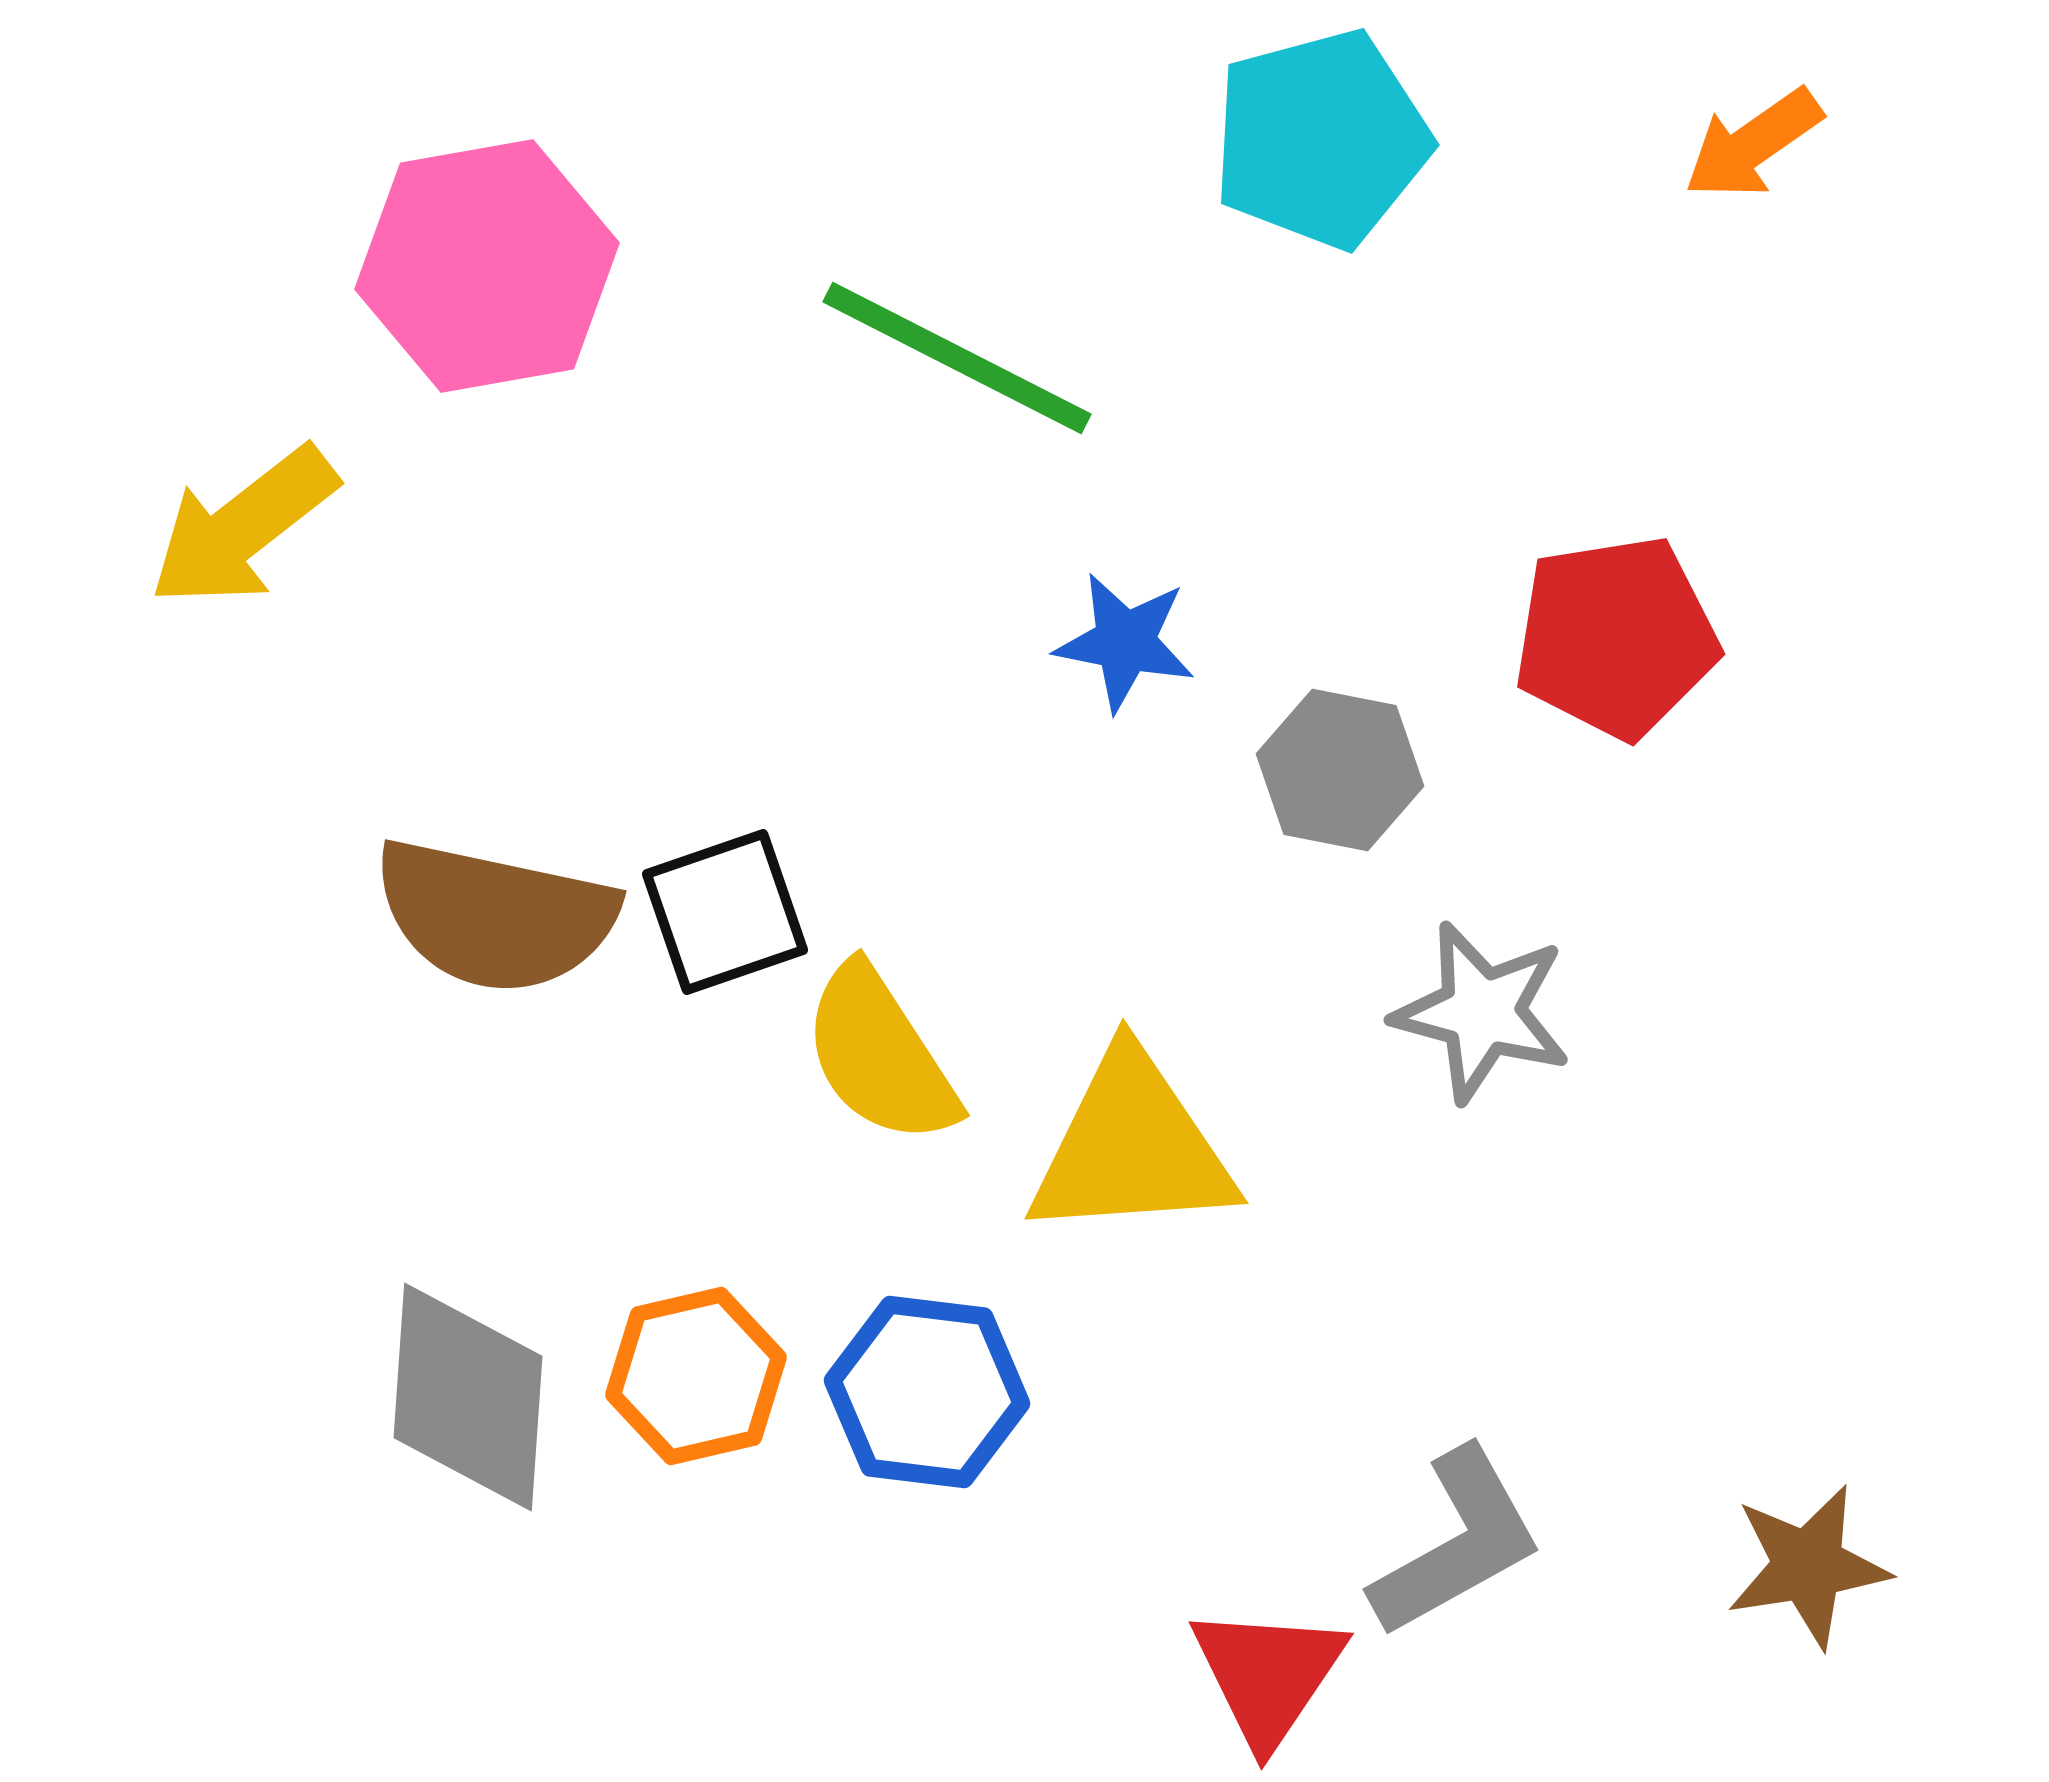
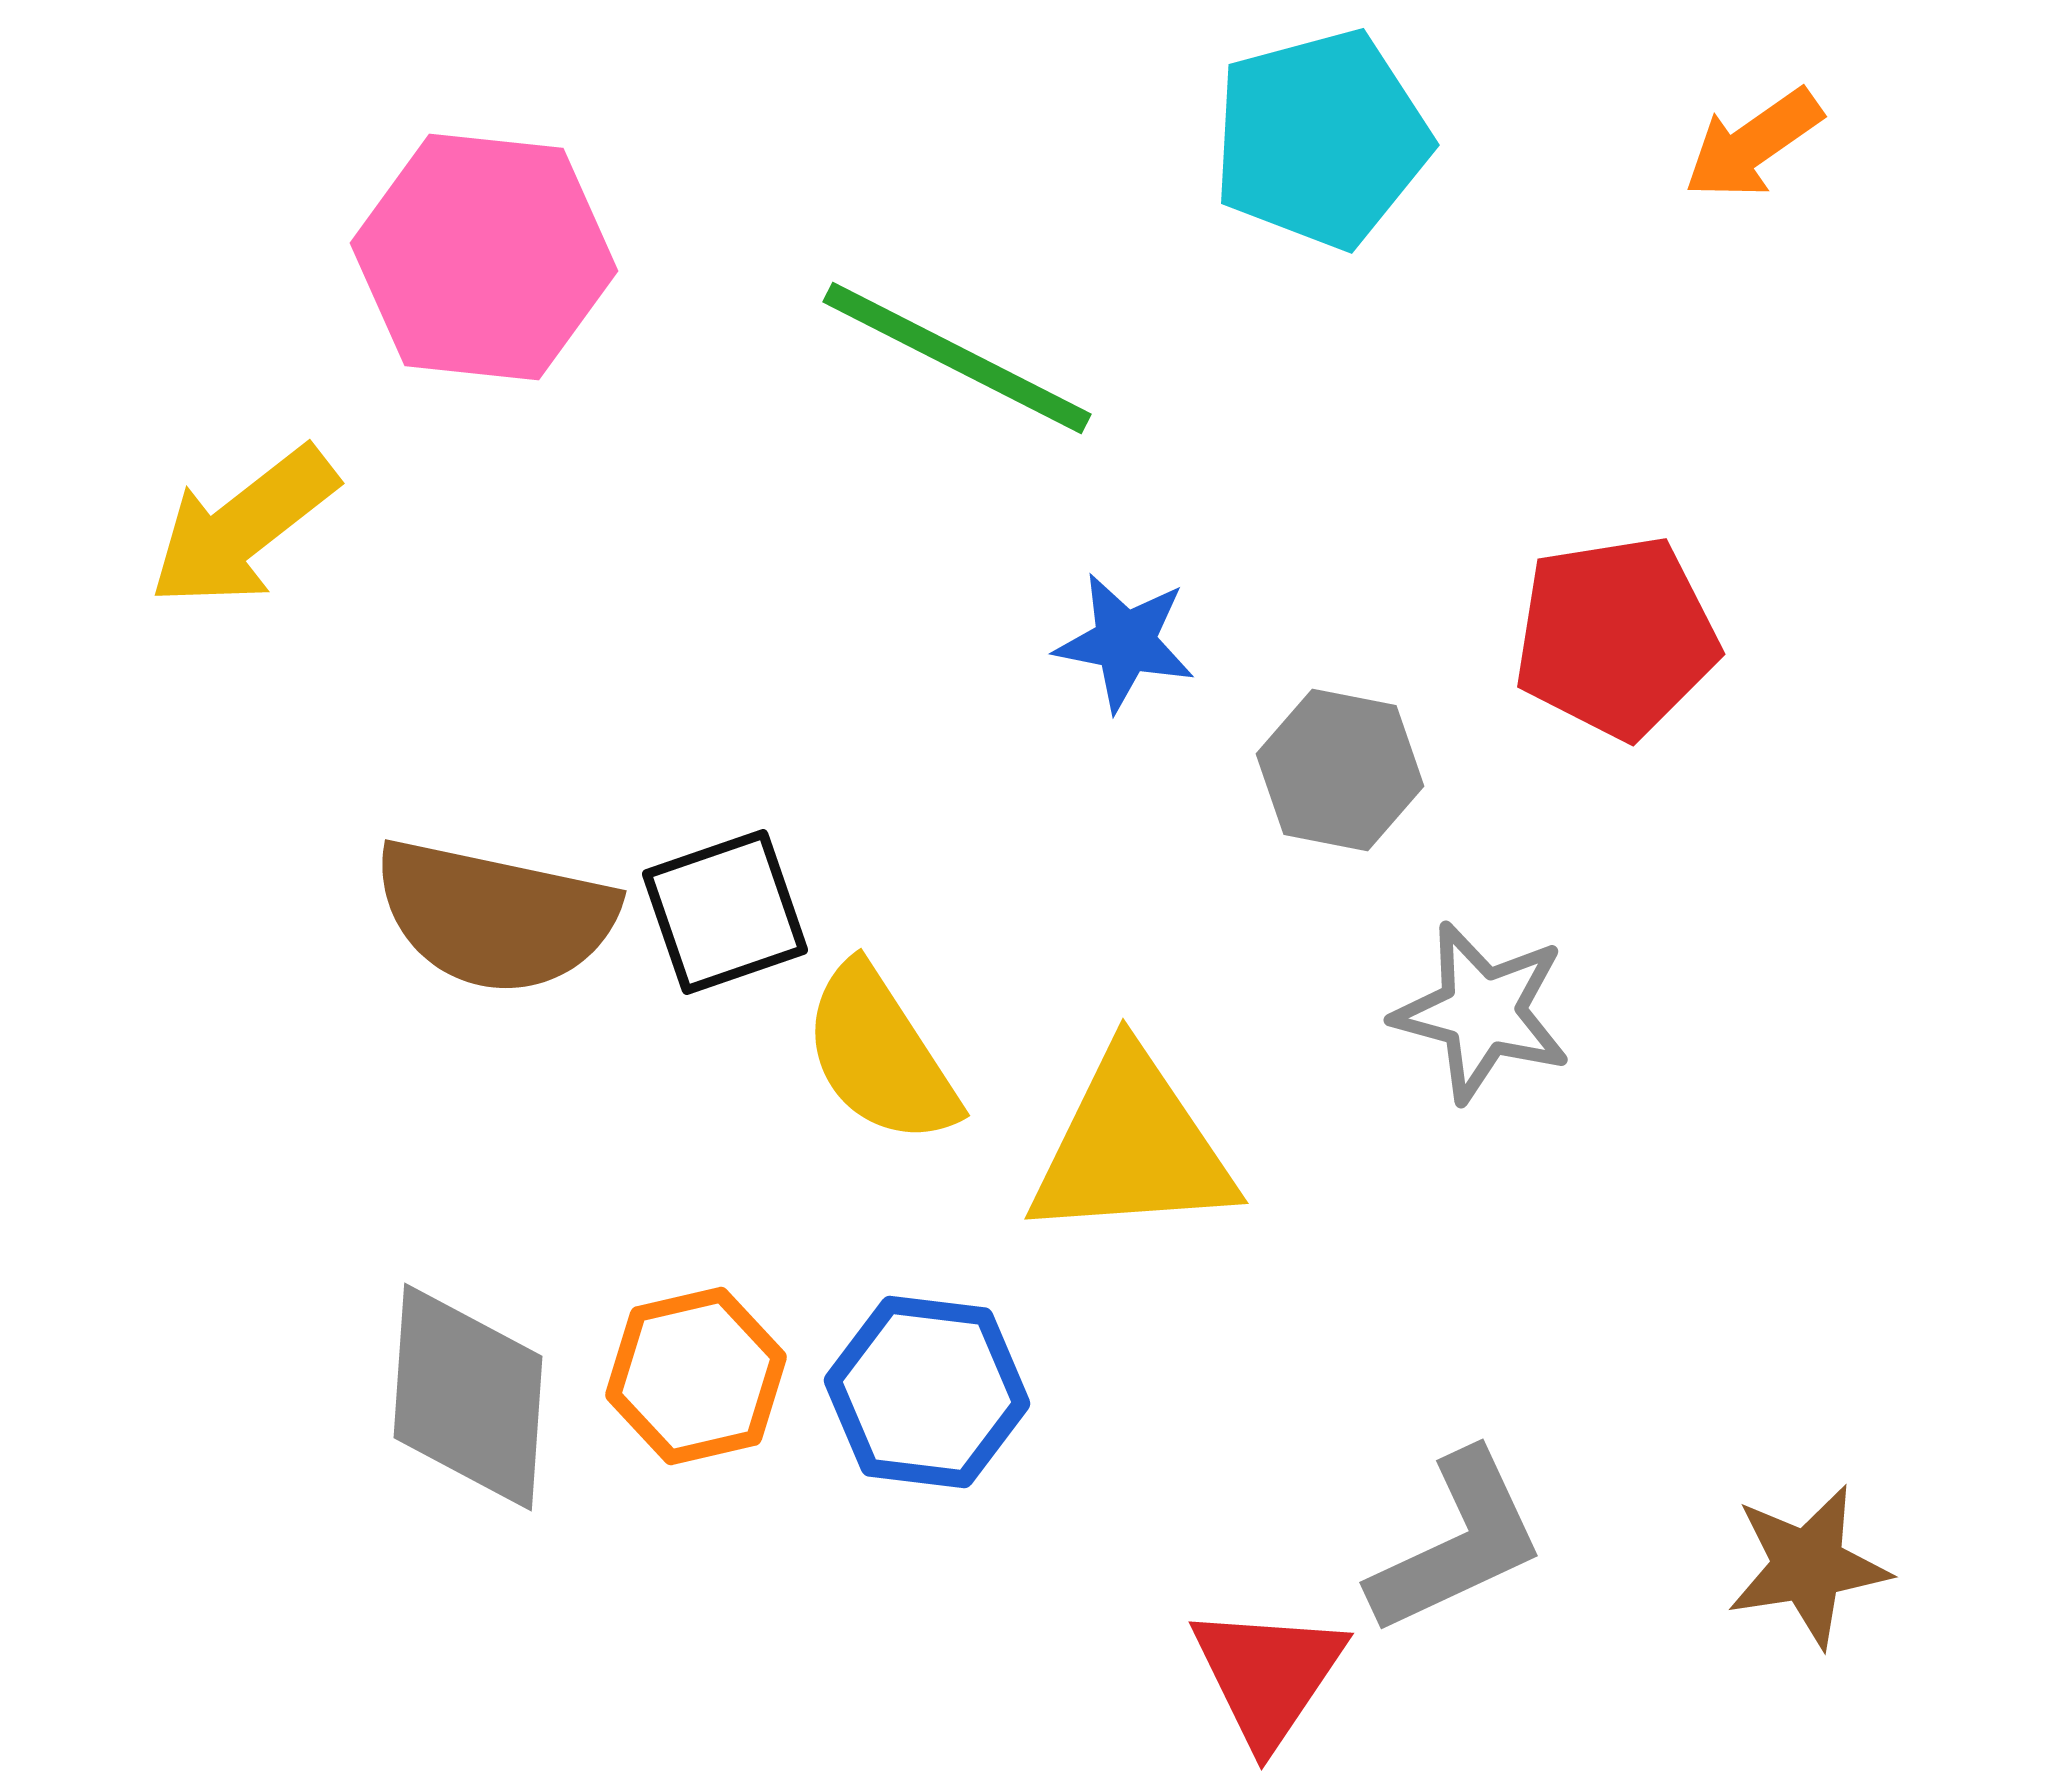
pink hexagon: moved 3 px left, 9 px up; rotated 16 degrees clockwise
gray L-shape: rotated 4 degrees clockwise
